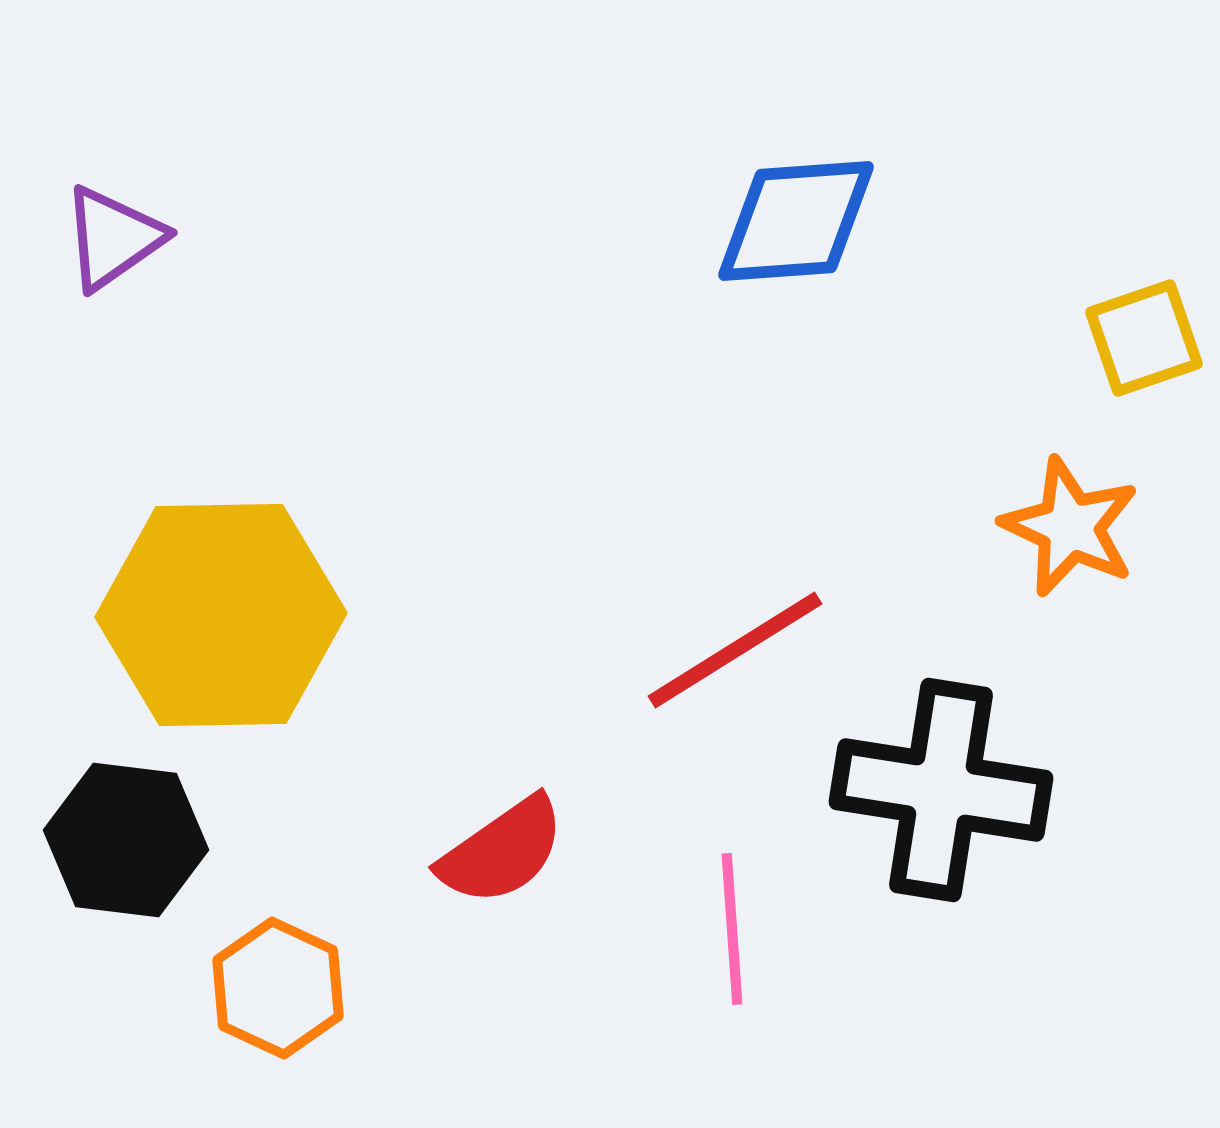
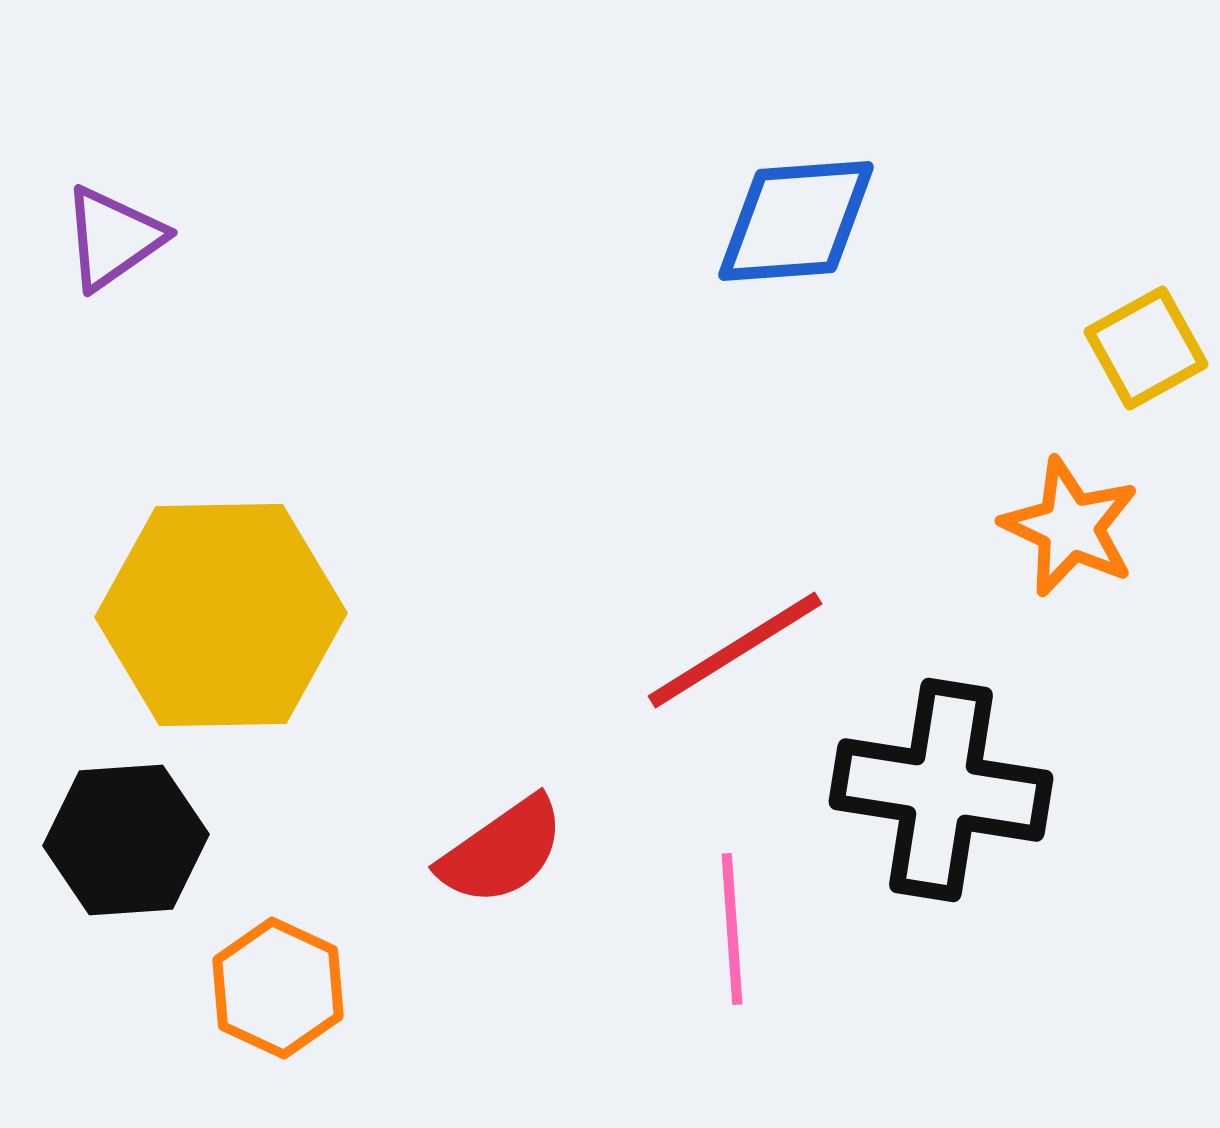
yellow square: moved 2 px right, 10 px down; rotated 10 degrees counterclockwise
black hexagon: rotated 11 degrees counterclockwise
